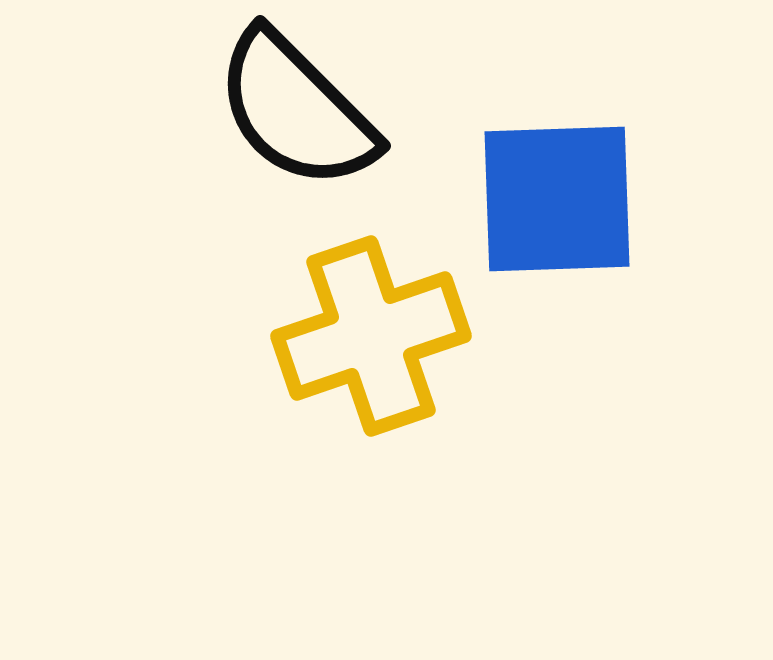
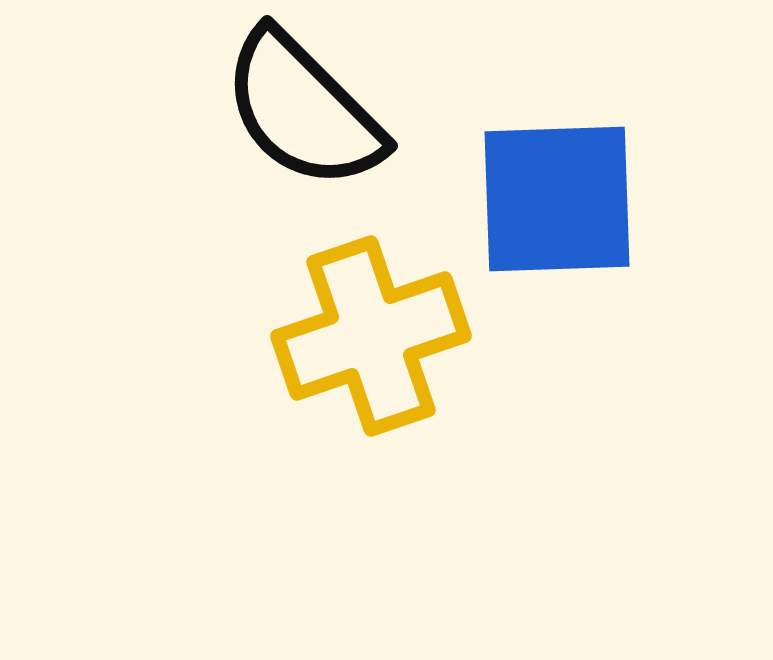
black semicircle: moved 7 px right
